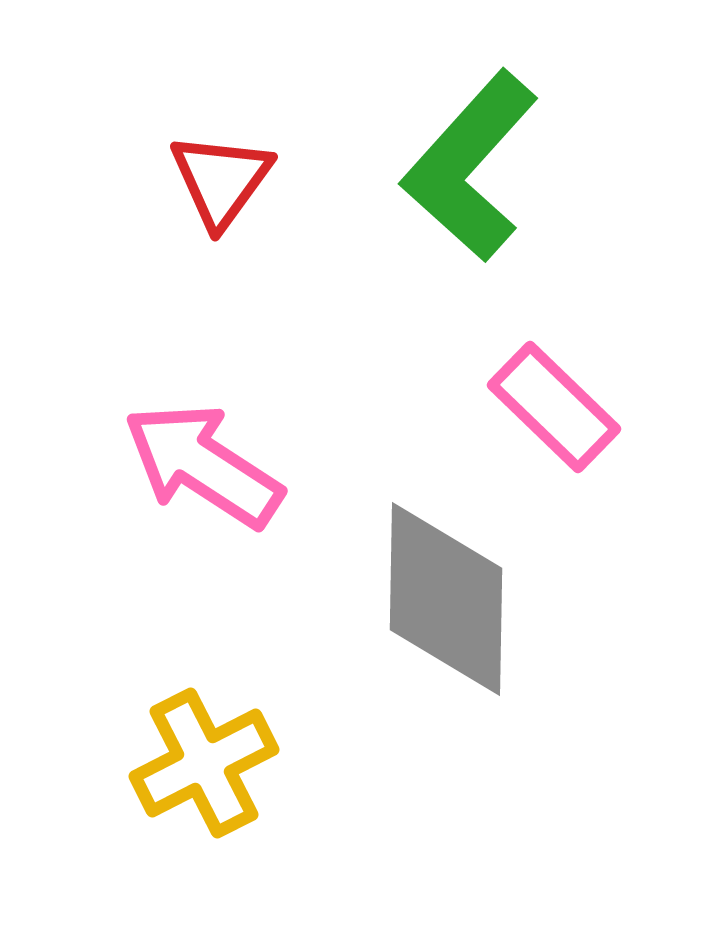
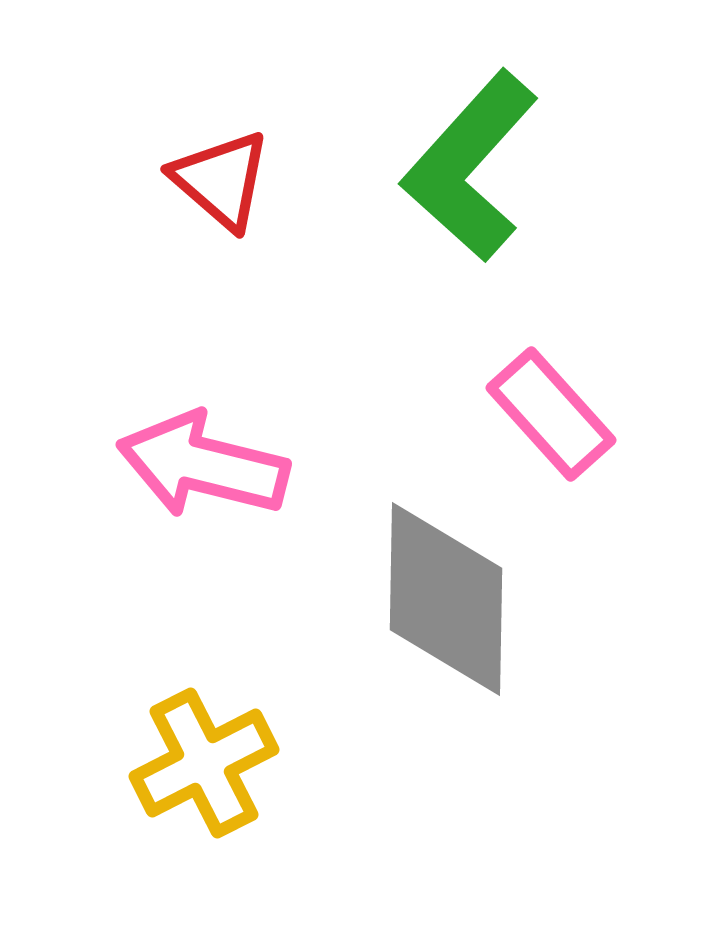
red triangle: rotated 25 degrees counterclockwise
pink rectangle: moved 3 px left, 7 px down; rotated 4 degrees clockwise
pink arrow: rotated 19 degrees counterclockwise
